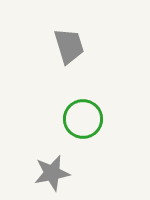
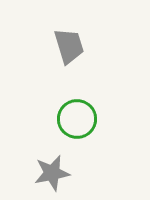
green circle: moved 6 px left
